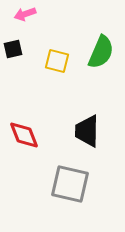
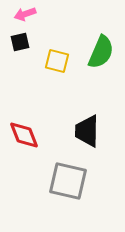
black square: moved 7 px right, 7 px up
gray square: moved 2 px left, 3 px up
